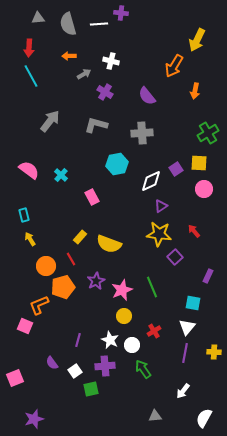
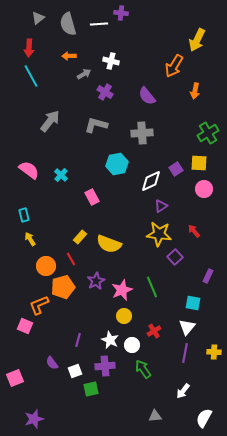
gray triangle at (38, 18): rotated 32 degrees counterclockwise
white square at (75, 371): rotated 16 degrees clockwise
